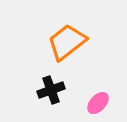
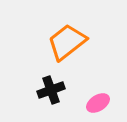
pink ellipse: rotated 15 degrees clockwise
